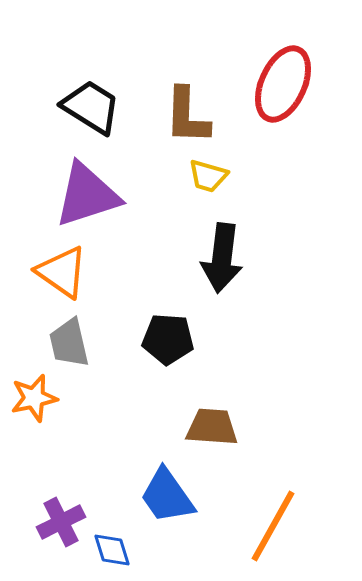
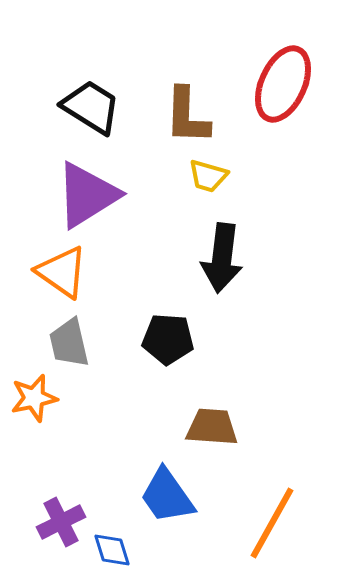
purple triangle: rotated 14 degrees counterclockwise
orange line: moved 1 px left, 3 px up
